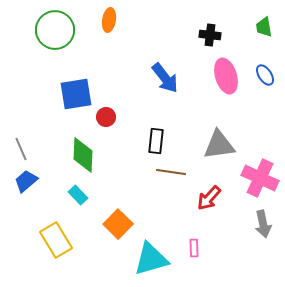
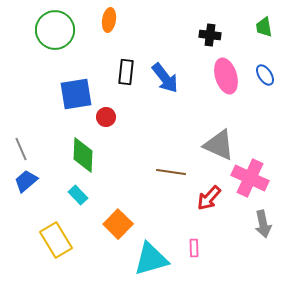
black rectangle: moved 30 px left, 69 px up
gray triangle: rotated 32 degrees clockwise
pink cross: moved 10 px left
